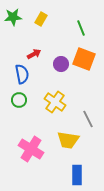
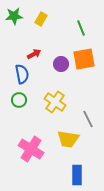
green star: moved 1 px right, 1 px up
orange square: rotated 30 degrees counterclockwise
yellow trapezoid: moved 1 px up
